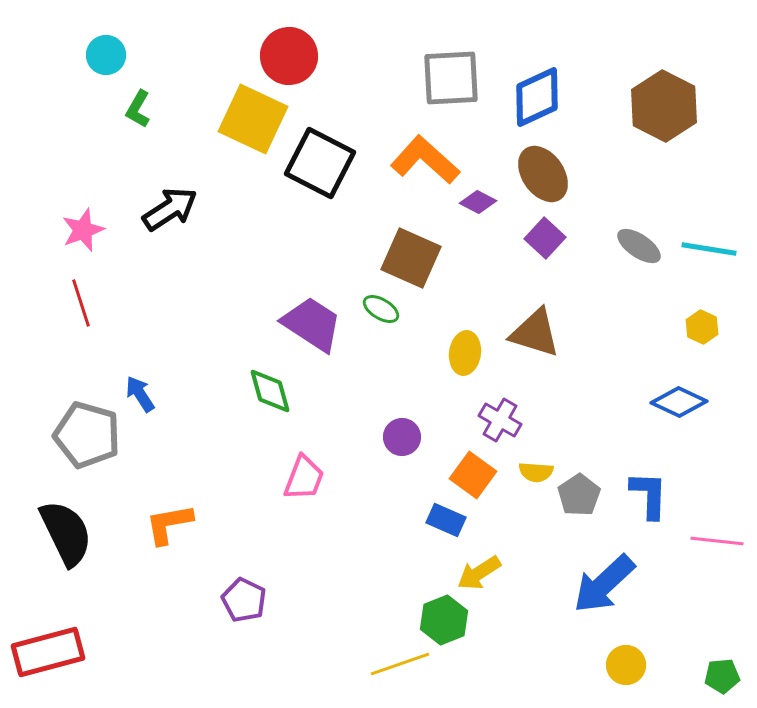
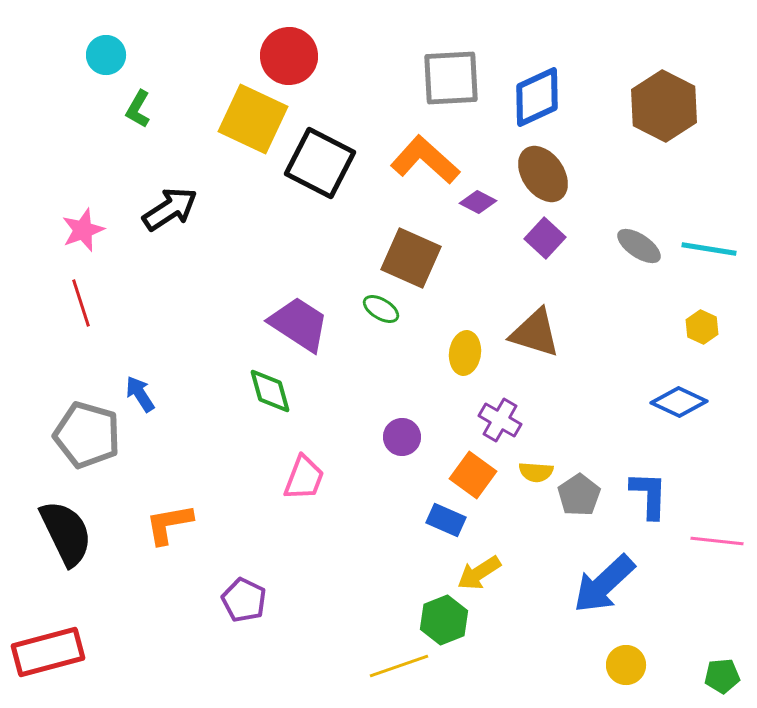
purple trapezoid at (312, 324): moved 13 px left
yellow line at (400, 664): moved 1 px left, 2 px down
